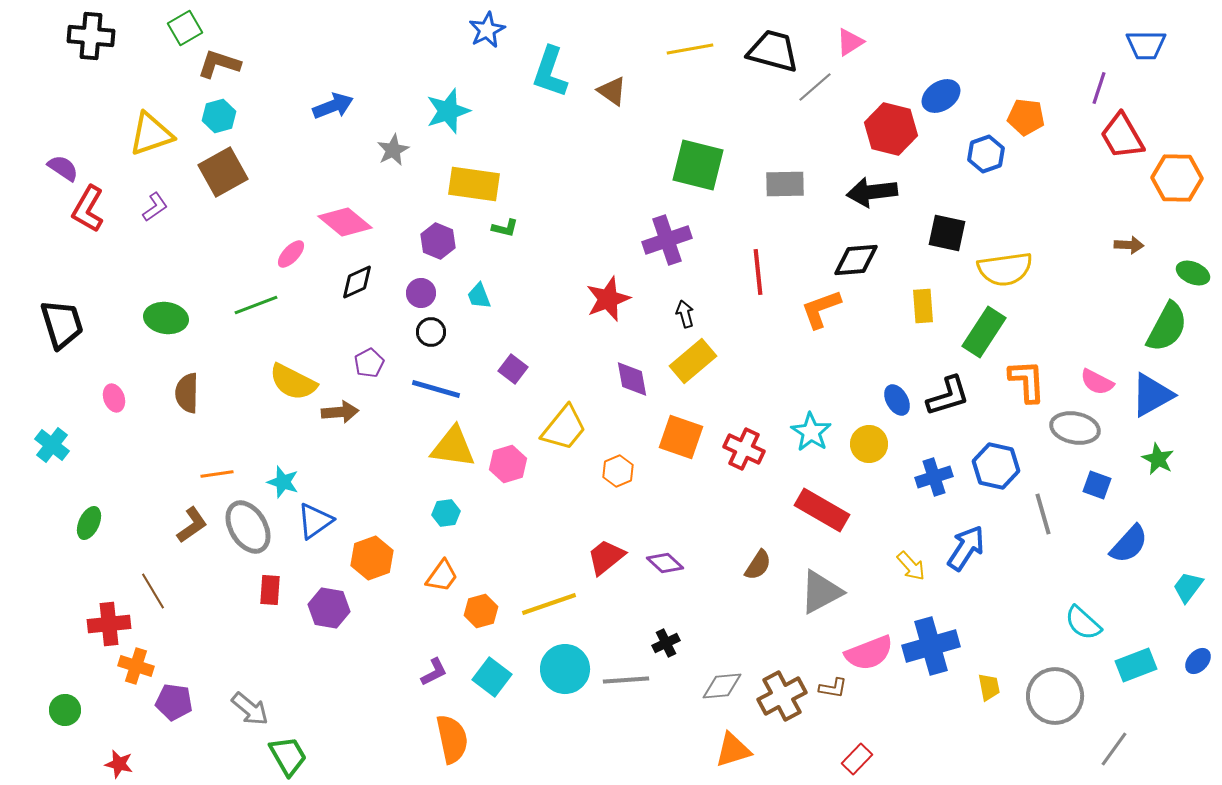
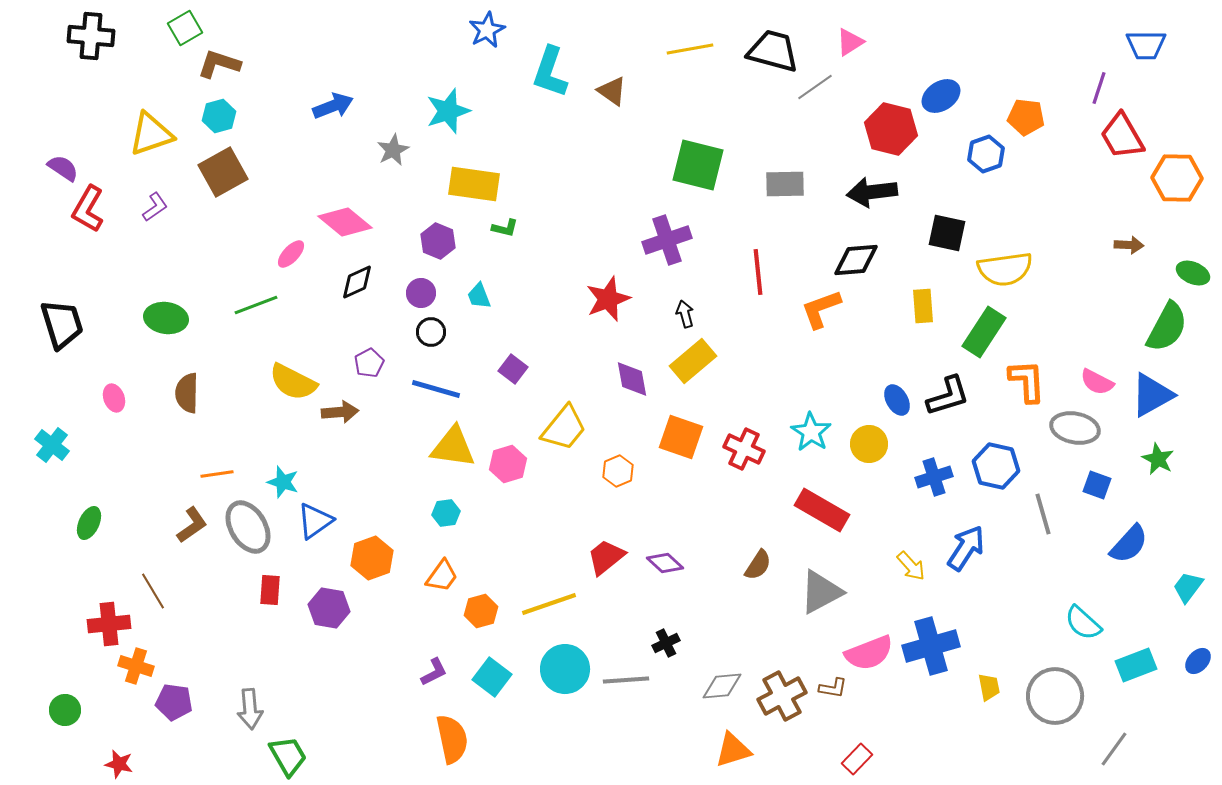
gray line at (815, 87): rotated 6 degrees clockwise
gray arrow at (250, 709): rotated 45 degrees clockwise
